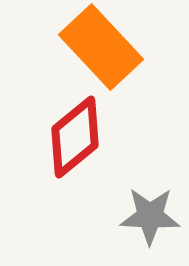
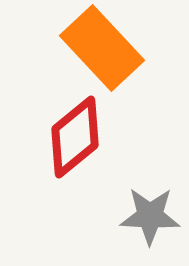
orange rectangle: moved 1 px right, 1 px down
